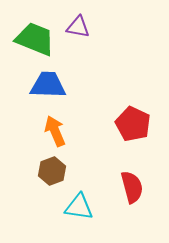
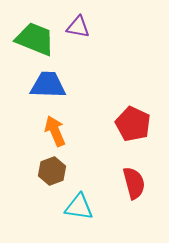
red semicircle: moved 2 px right, 4 px up
